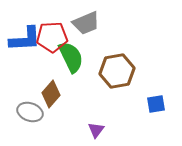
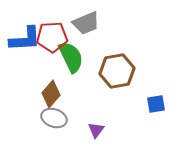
gray ellipse: moved 24 px right, 6 px down
